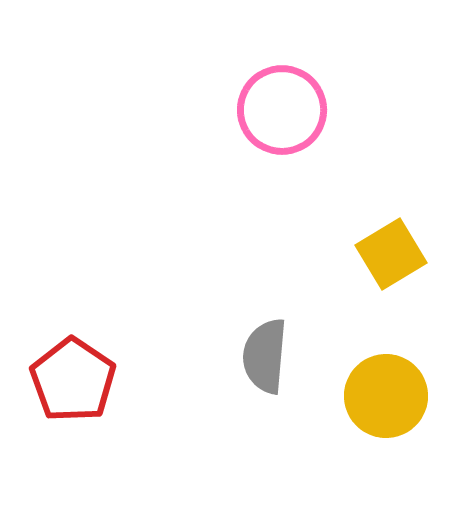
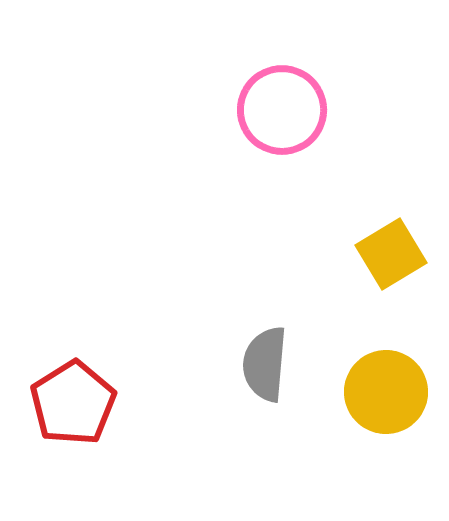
gray semicircle: moved 8 px down
red pentagon: moved 23 px down; rotated 6 degrees clockwise
yellow circle: moved 4 px up
